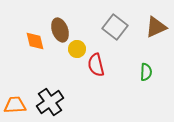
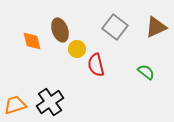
orange diamond: moved 3 px left
green semicircle: rotated 54 degrees counterclockwise
orange trapezoid: rotated 15 degrees counterclockwise
